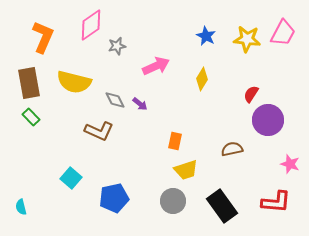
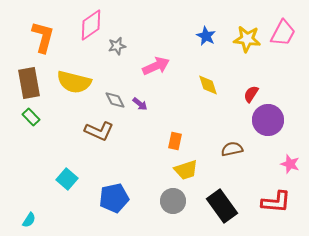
orange L-shape: rotated 8 degrees counterclockwise
yellow diamond: moved 6 px right, 6 px down; rotated 50 degrees counterclockwise
cyan square: moved 4 px left, 1 px down
cyan semicircle: moved 8 px right, 13 px down; rotated 133 degrees counterclockwise
